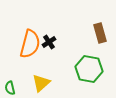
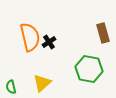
brown rectangle: moved 3 px right
orange semicircle: moved 7 px up; rotated 28 degrees counterclockwise
yellow triangle: moved 1 px right
green semicircle: moved 1 px right, 1 px up
